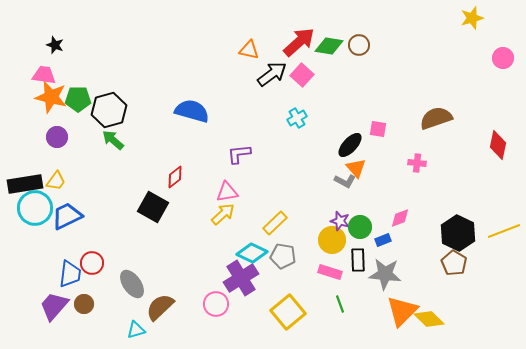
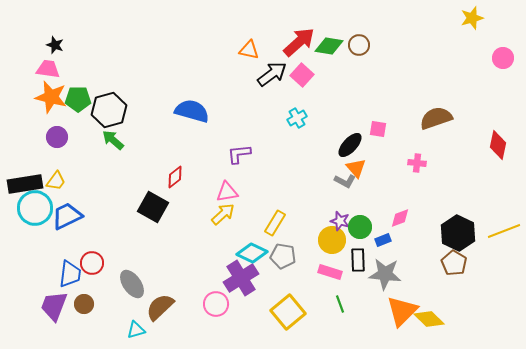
pink trapezoid at (44, 75): moved 4 px right, 6 px up
yellow rectangle at (275, 223): rotated 15 degrees counterclockwise
purple trapezoid at (54, 306): rotated 20 degrees counterclockwise
